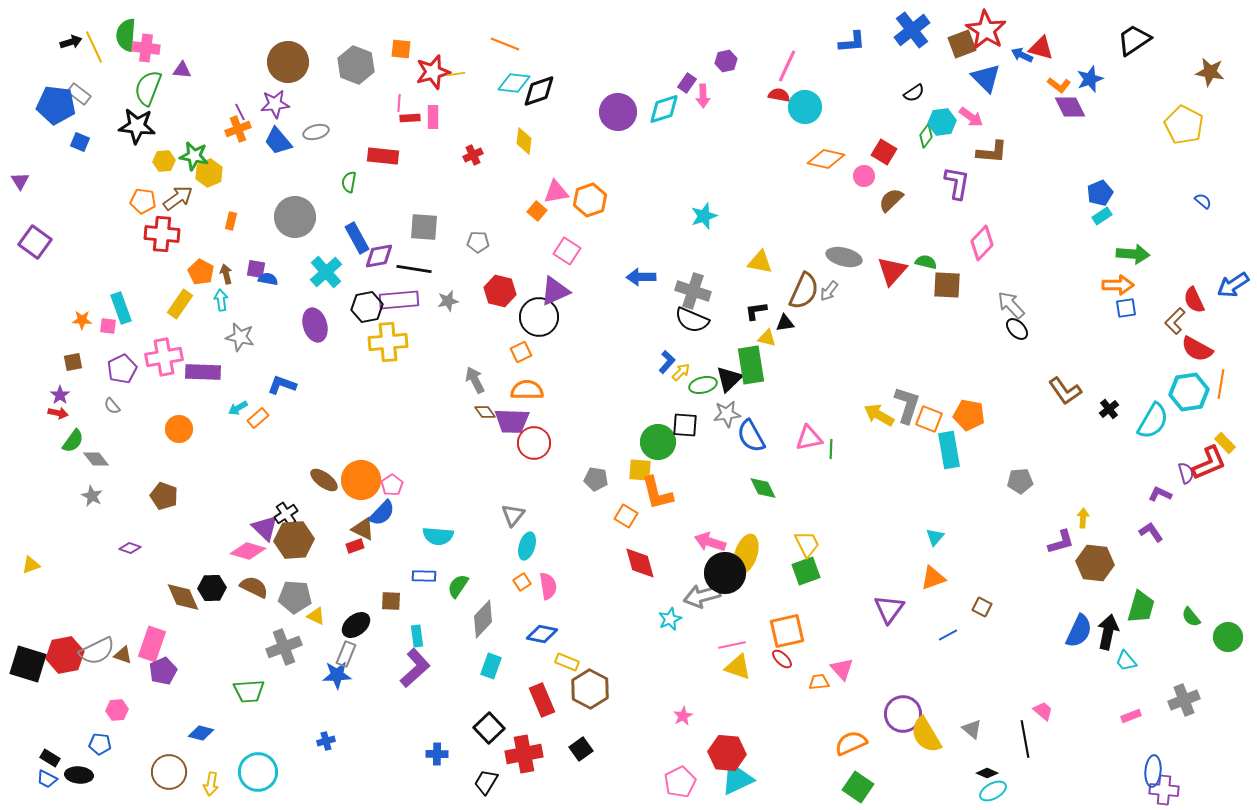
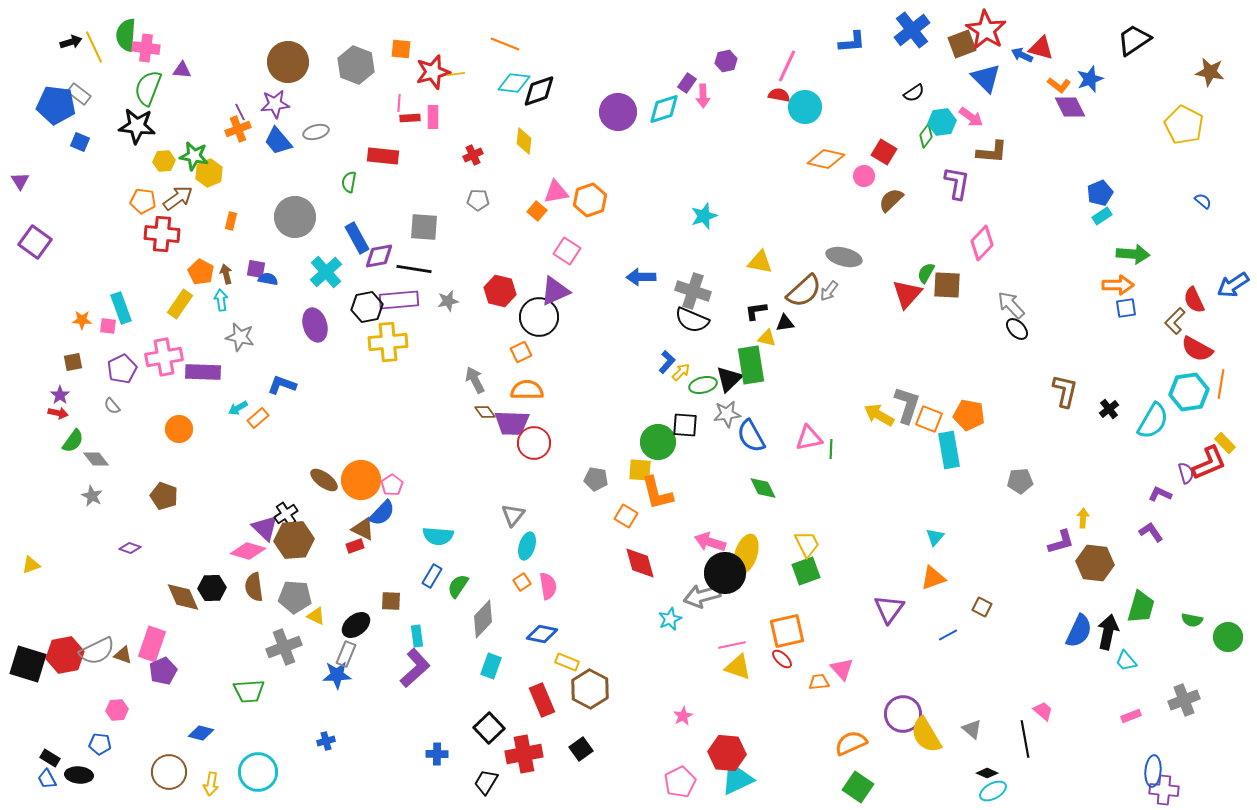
gray pentagon at (478, 242): moved 42 px up
green semicircle at (926, 262): moved 11 px down; rotated 75 degrees counterclockwise
red triangle at (892, 271): moved 15 px right, 23 px down
brown semicircle at (804, 291): rotated 24 degrees clockwise
brown L-shape at (1065, 391): rotated 132 degrees counterclockwise
purple trapezoid at (512, 421): moved 2 px down
blue rectangle at (424, 576): moved 8 px right; rotated 60 degrees counterclockwise
brown semicircle at (254, 587): rotated 124 degrees counterclockwise
green semicircle at (1191, 617): moved 1 px right, 3 px down; rotated 40 degrees counterclockwise
blue trapezoid at (47, 779): rotated 35 degrees clockwise
